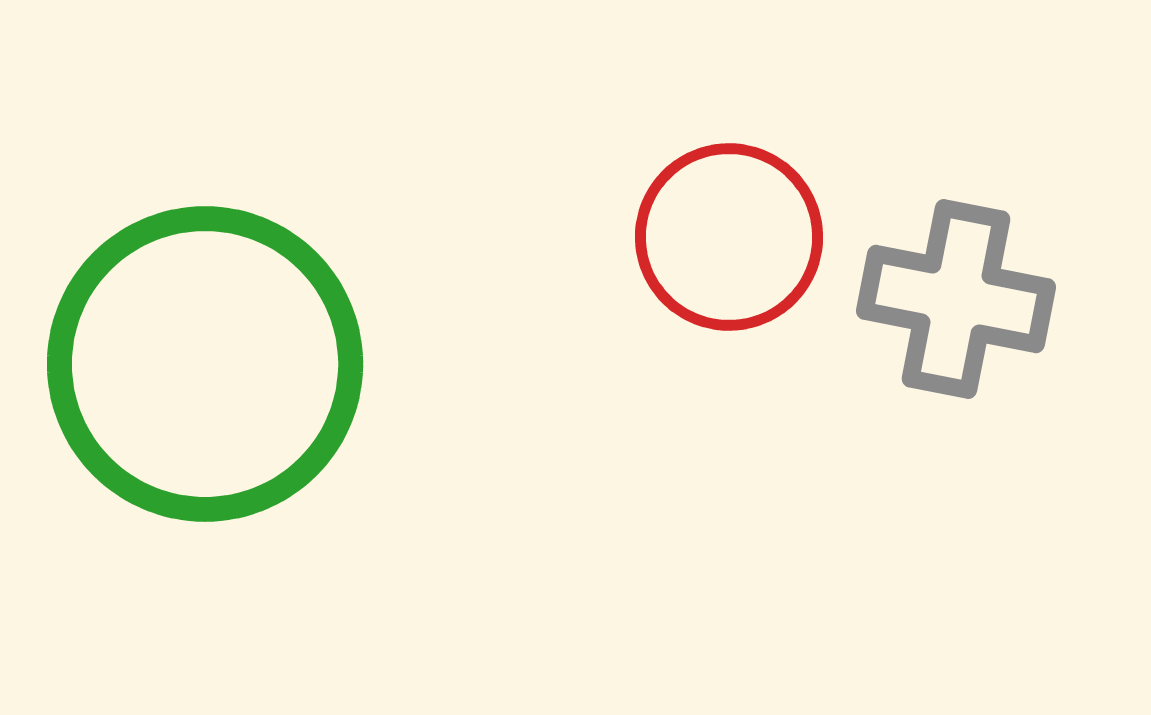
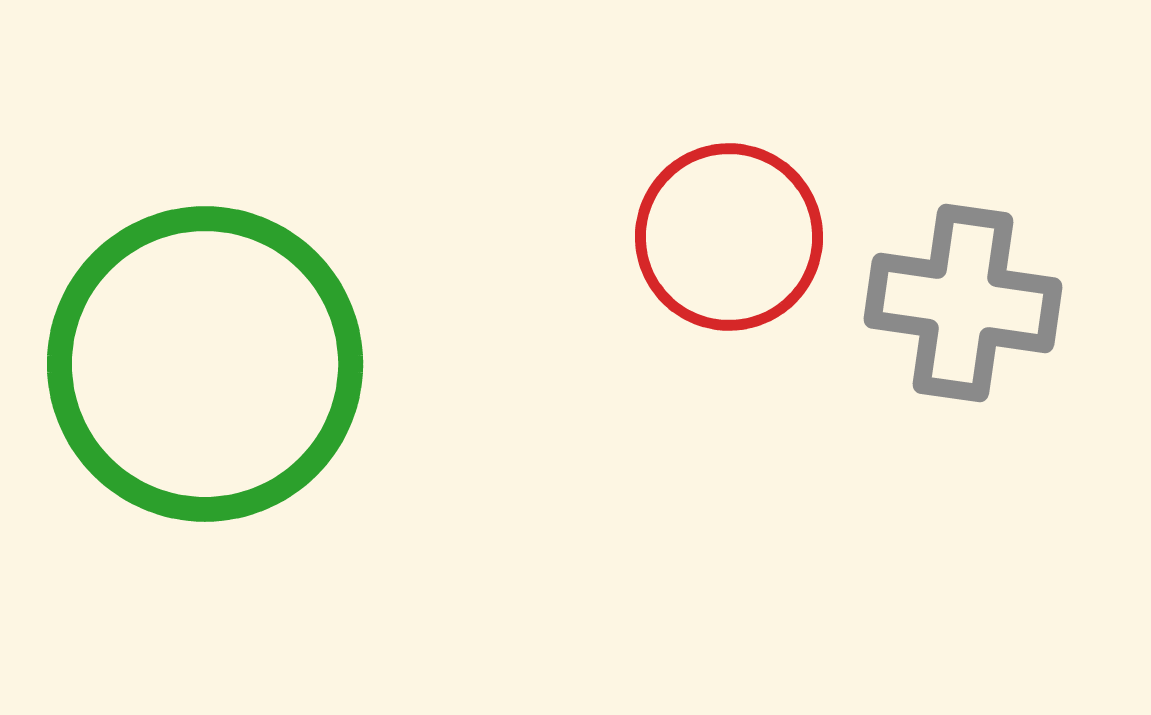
gray cross: moved 7 px right, 4 px down; rotated 3 degrees counterclockwise
